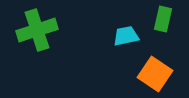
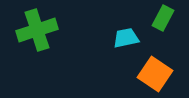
green rectangle: moved 1 px up; rotated 15 degrees clockwise
cyan trapezoid: moved 2 px down
